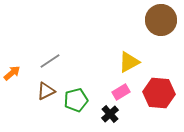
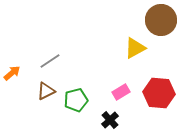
yellow triangle: moved 6 px right, 14 px up
black cross: moved 6 px down
